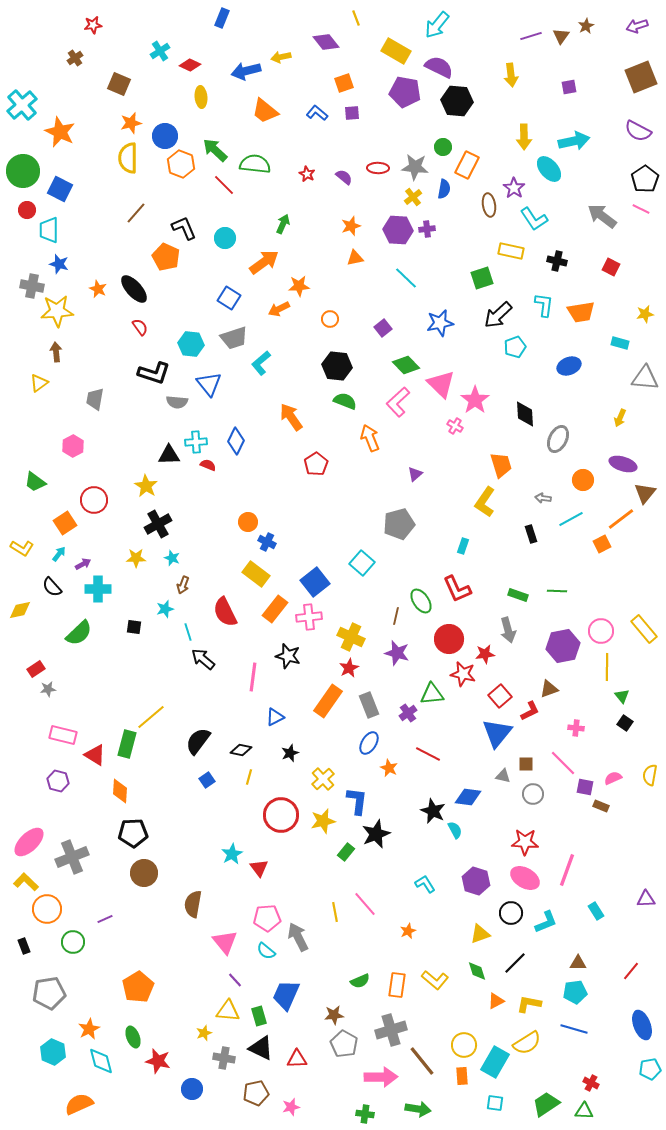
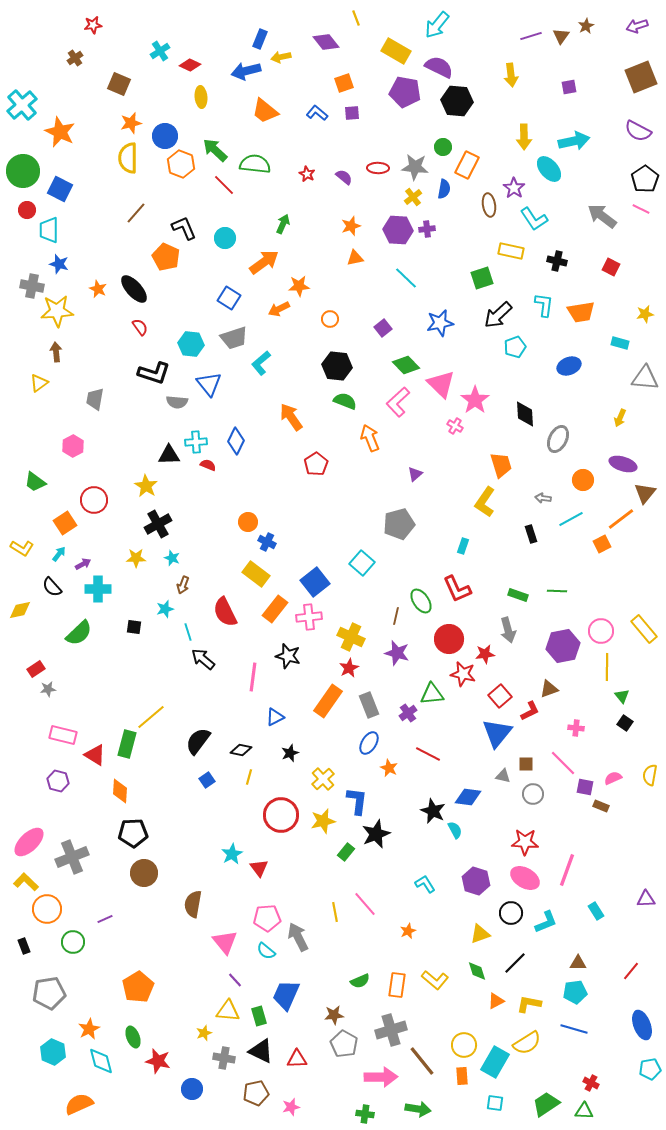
blue rectangle at (222, 18): moved 38 px right, 21 px down
black triangle at (261, 1048): moved 3 px down
